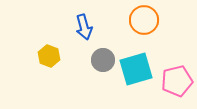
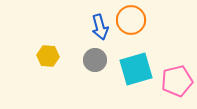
orange circle: moved 13 px left
blue arrow: moved 16 px right
yellow hexagon: moved 1 px left; rotated 15 degrees counterclockwise
gray circle: moved 8 px left
